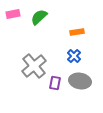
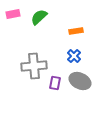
orange rectangle: moved 1 px left, 1 px up
gray cross: rotated 35 degrees clockwise
gray ellipse: rotated 15 degrees clockwise
